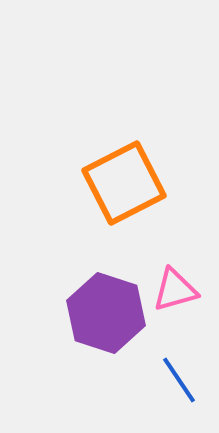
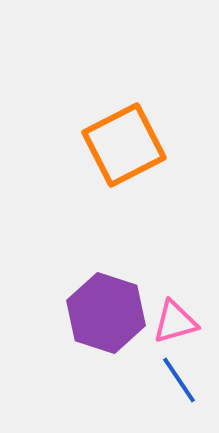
orange square: moved 38 px up
pink triangle: moved 32 px down
